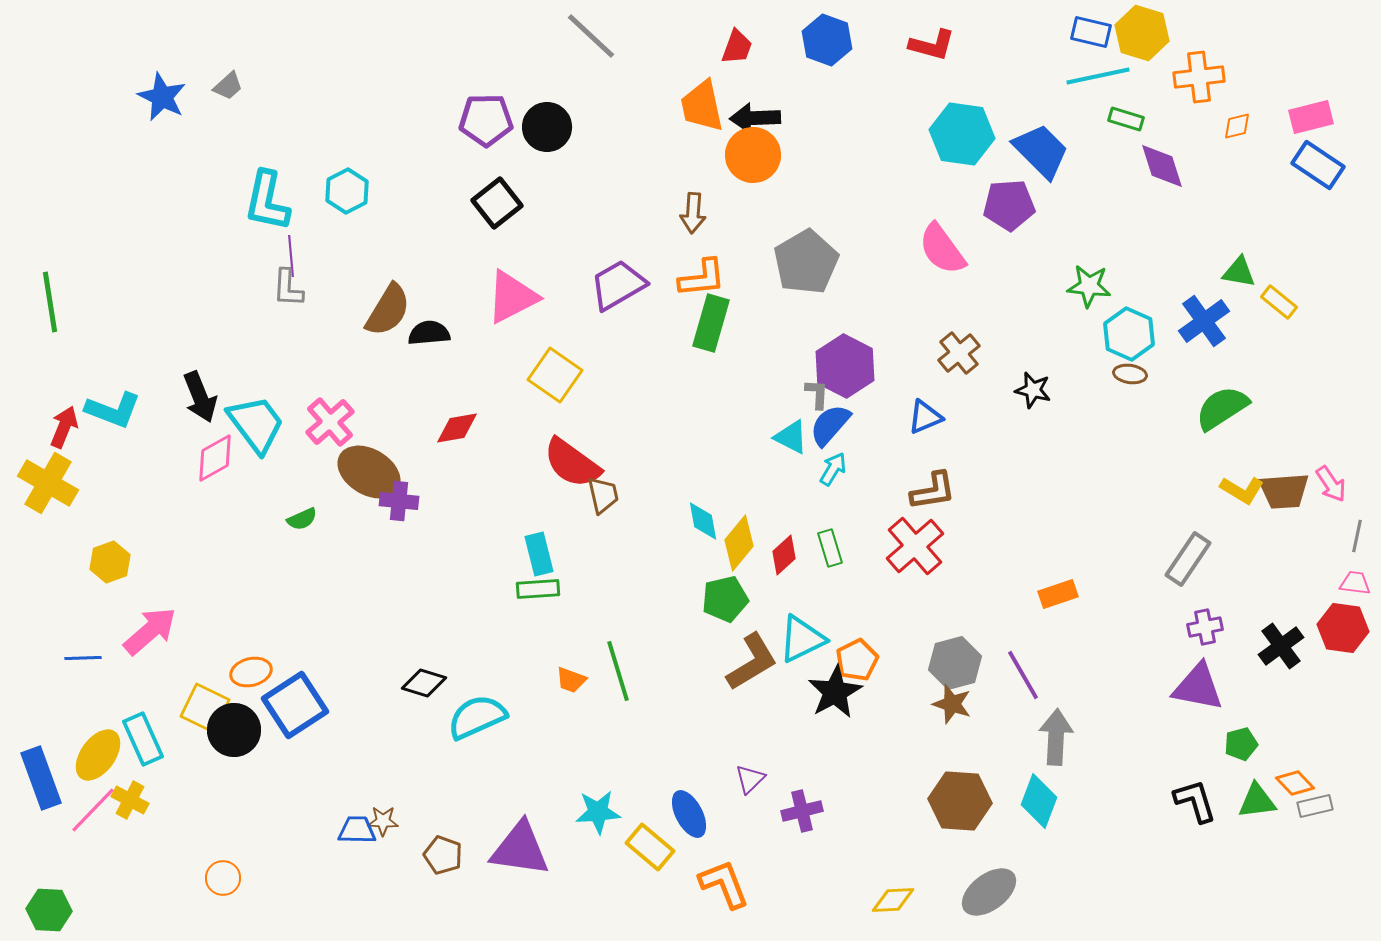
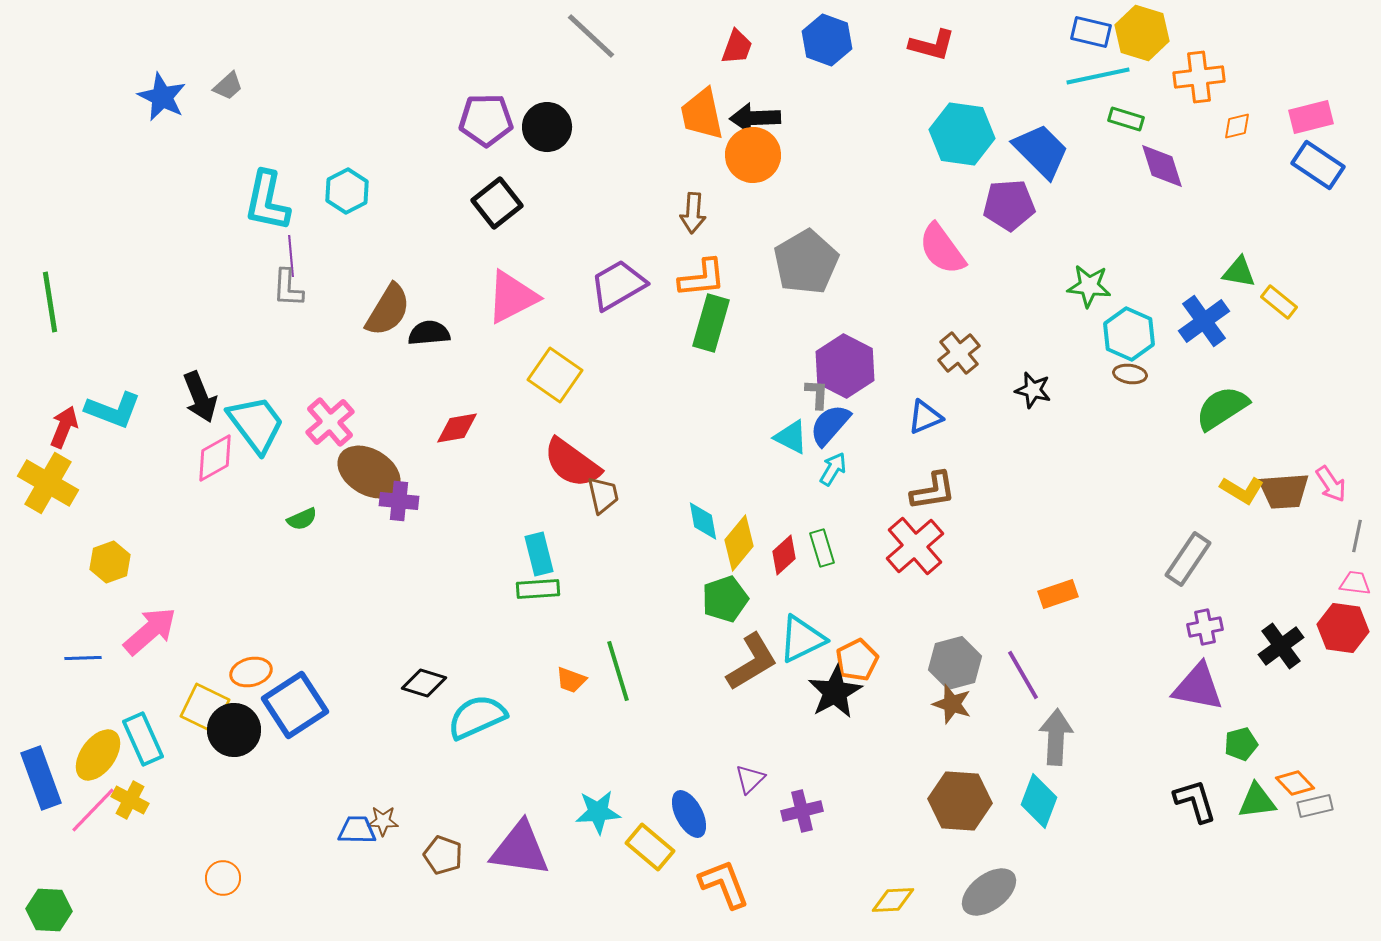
orange trapezoid at (702, 106): moved 8 px down
green rectangle at (830, 548): moved 8 px left
green pentagon at (725, 599): rotated 6 degrees counterclockwise
